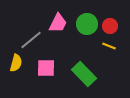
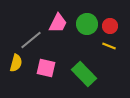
pink square: rotated 12 degrees clockwise
